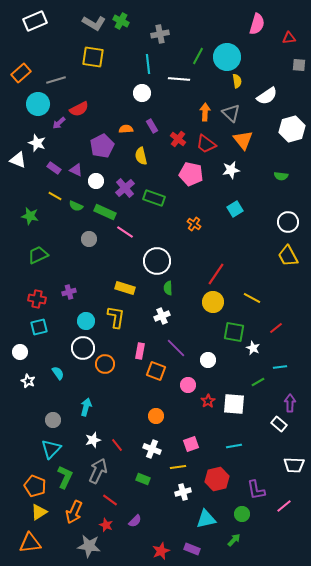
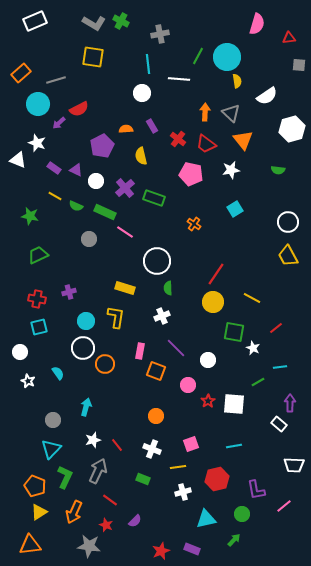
green semicircle at (281, 176): moved 3 px left, 6 px up
orange triangle at (30, 543): moved 2 px down
